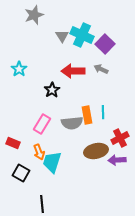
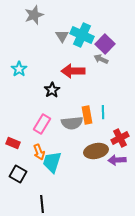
gray arrow: moved 10 px up
black square: moved 3 px left, 1 px down
